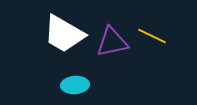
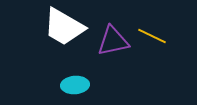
white trapezoid: moved 7 px up
purple triangle: moved 1 px right, 1 px up
